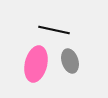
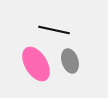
pink ellipse: rotated 44 degrees counterclockwise
